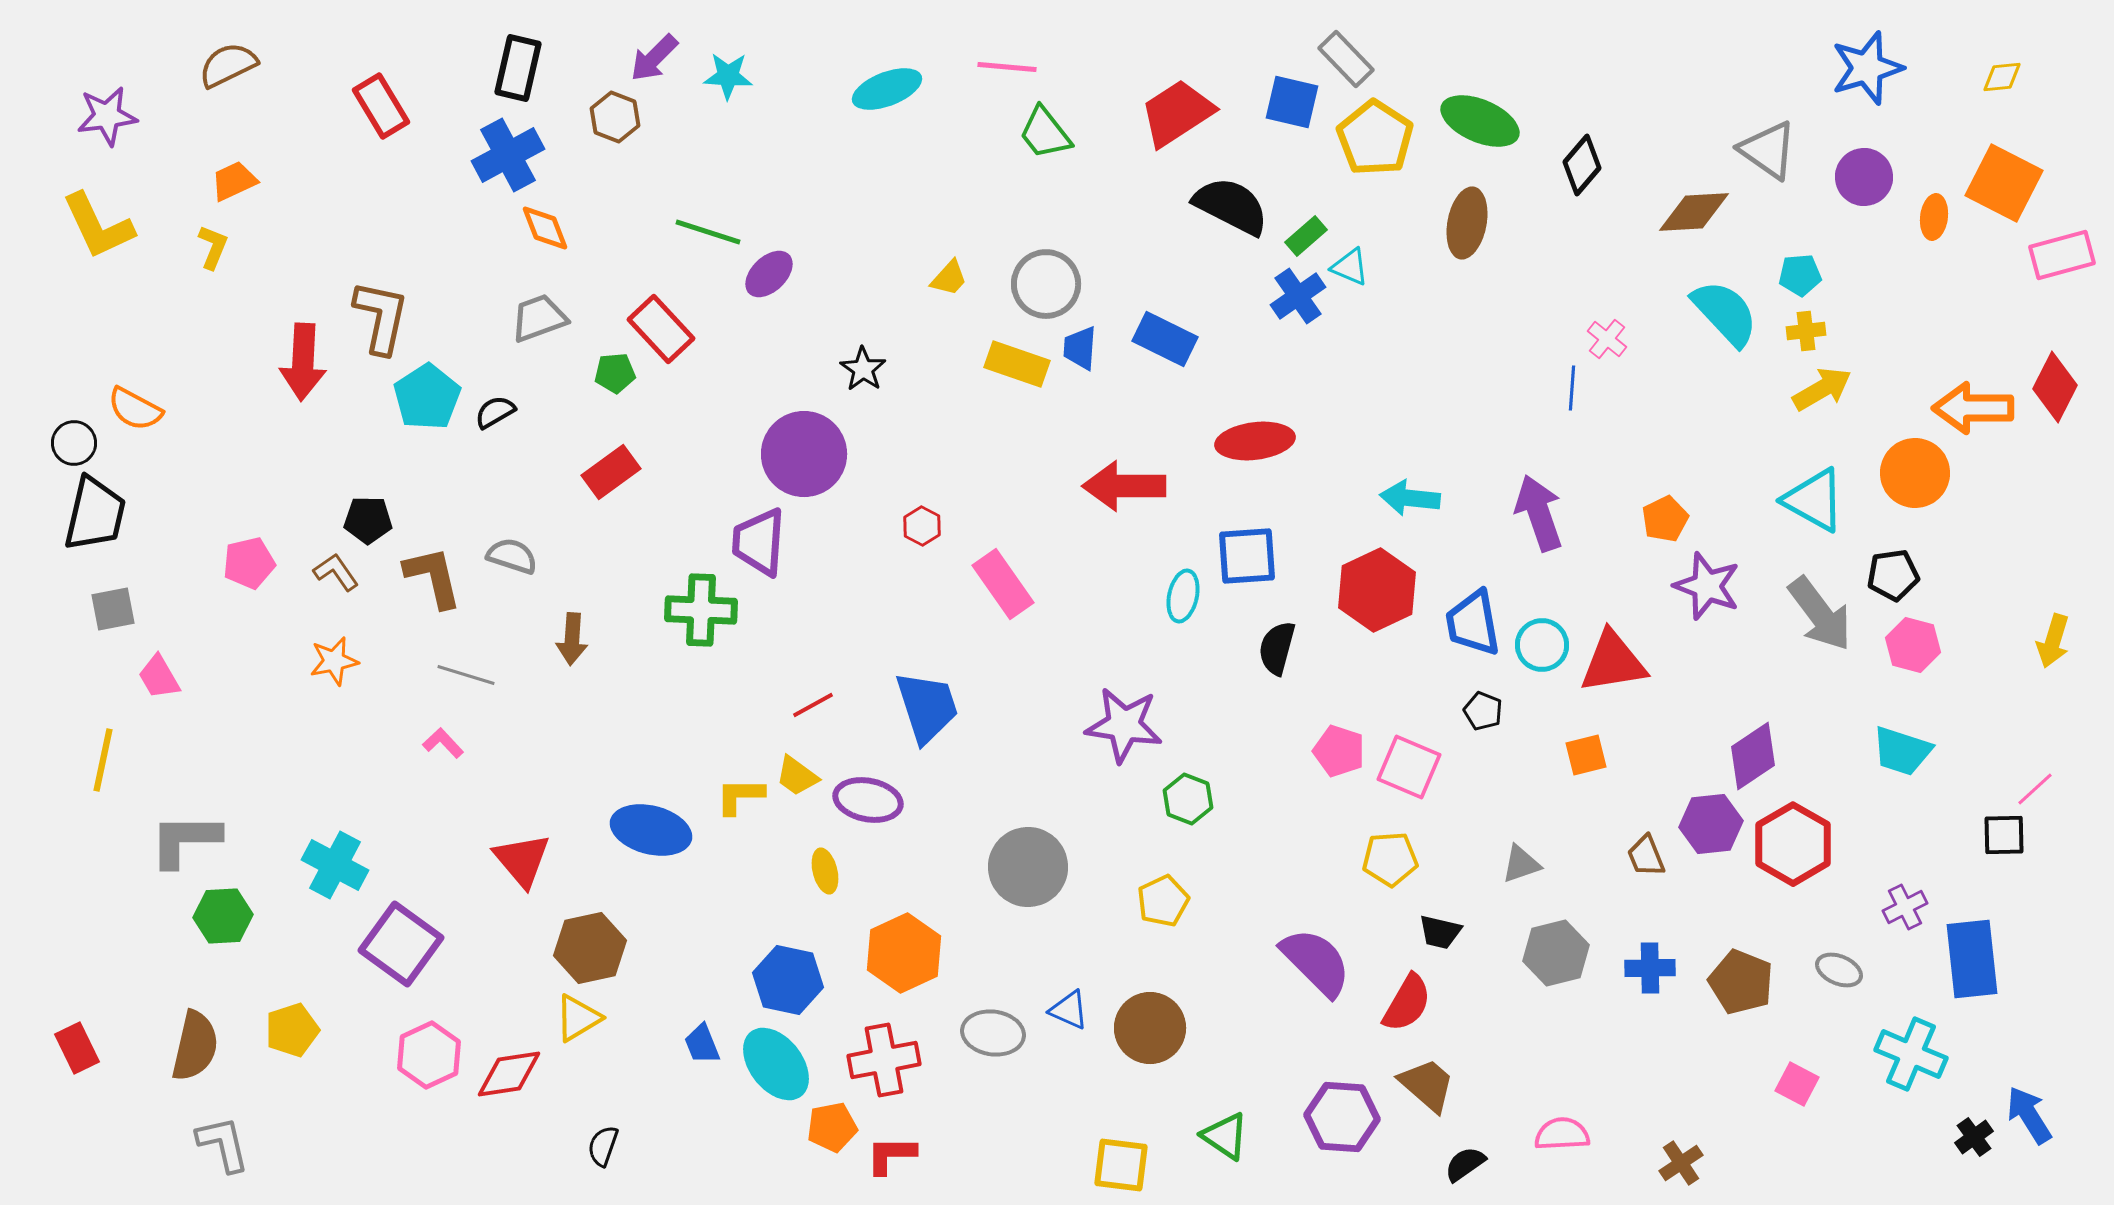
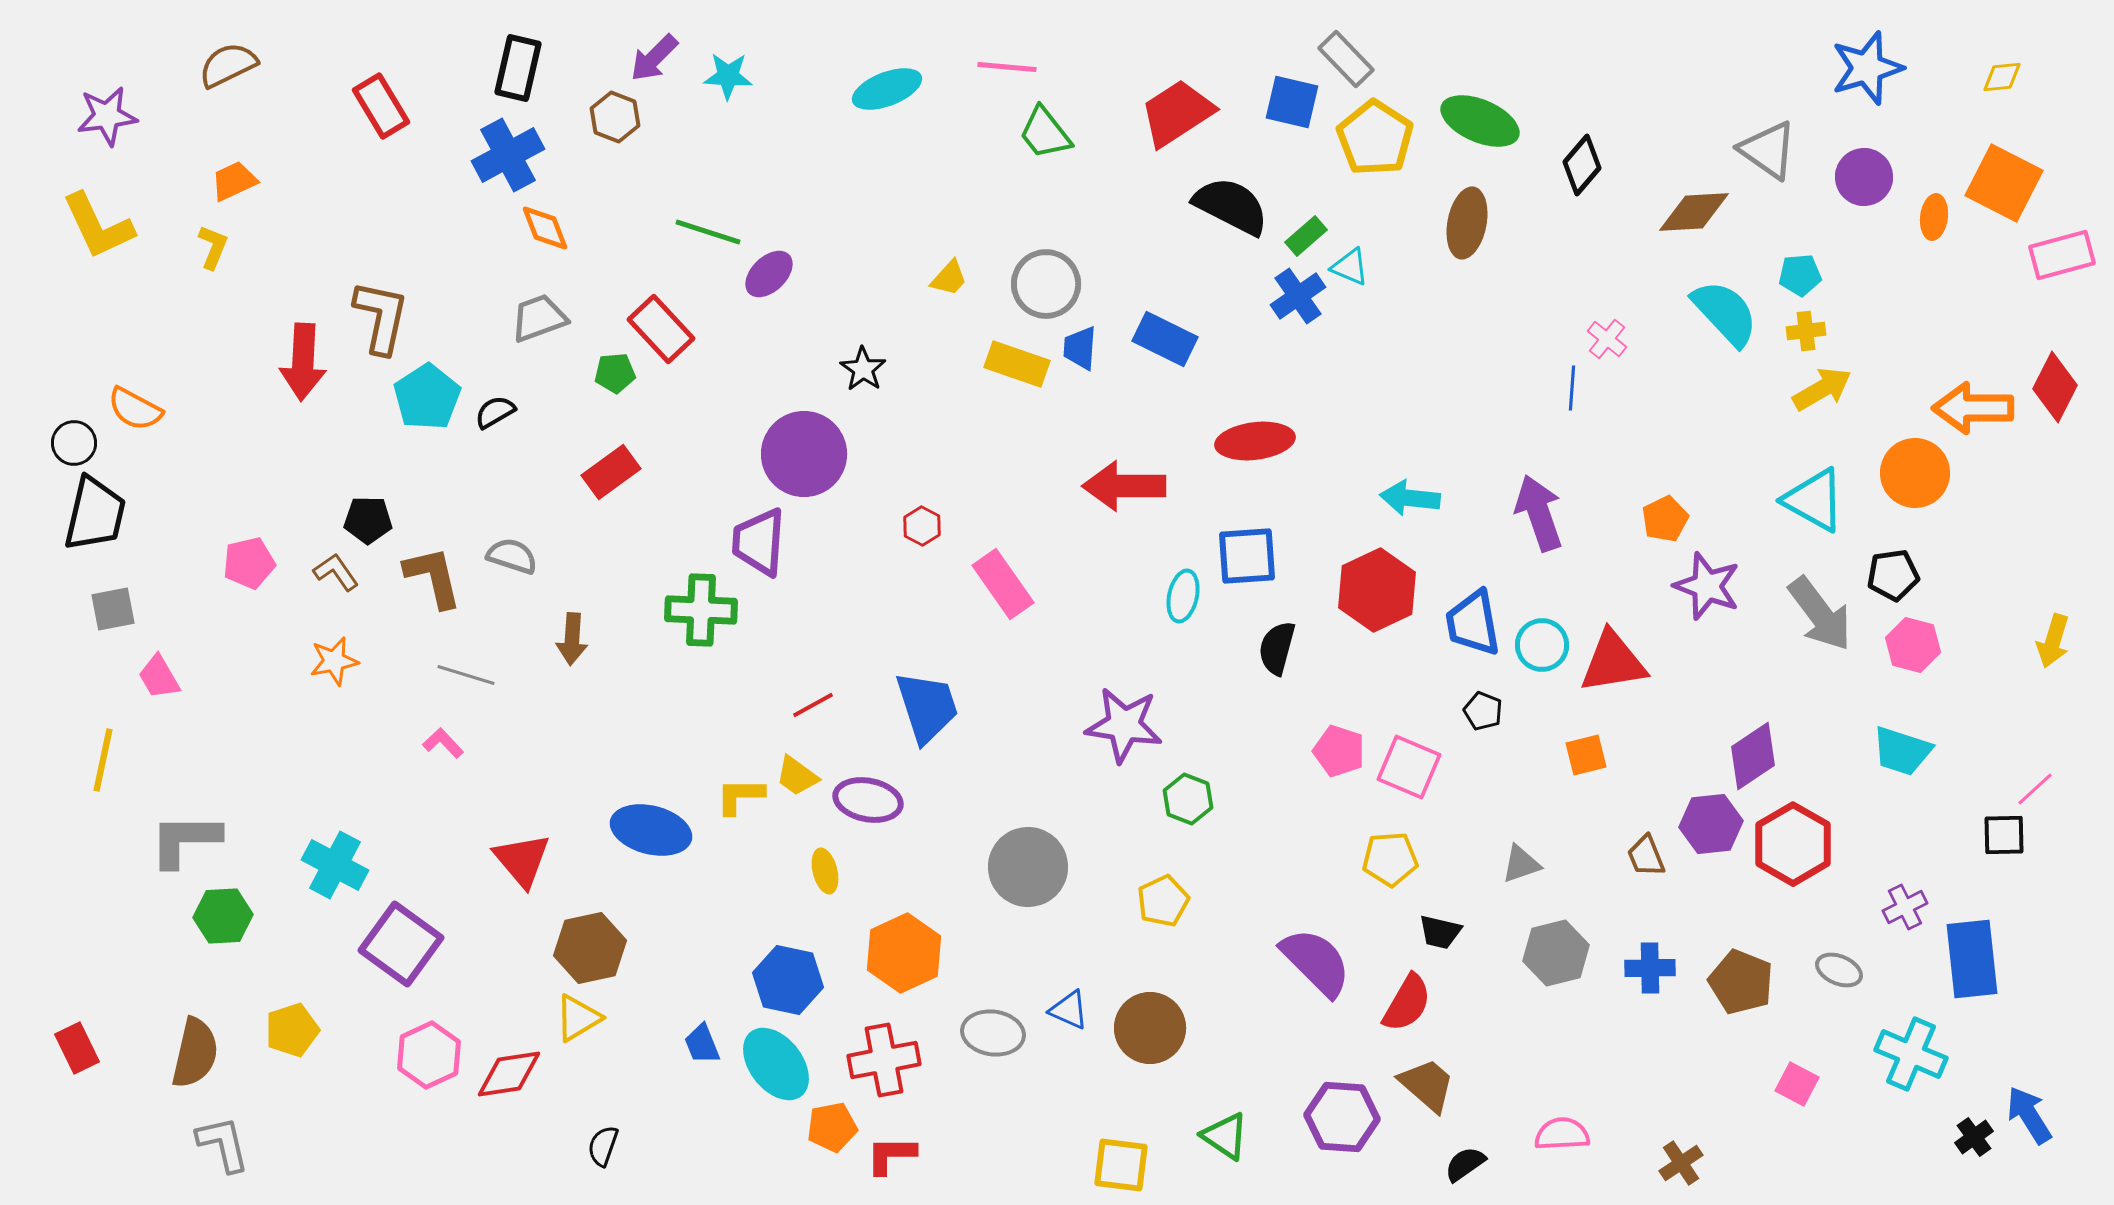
brown semicircle at (195, 1046): moved 7 px down
